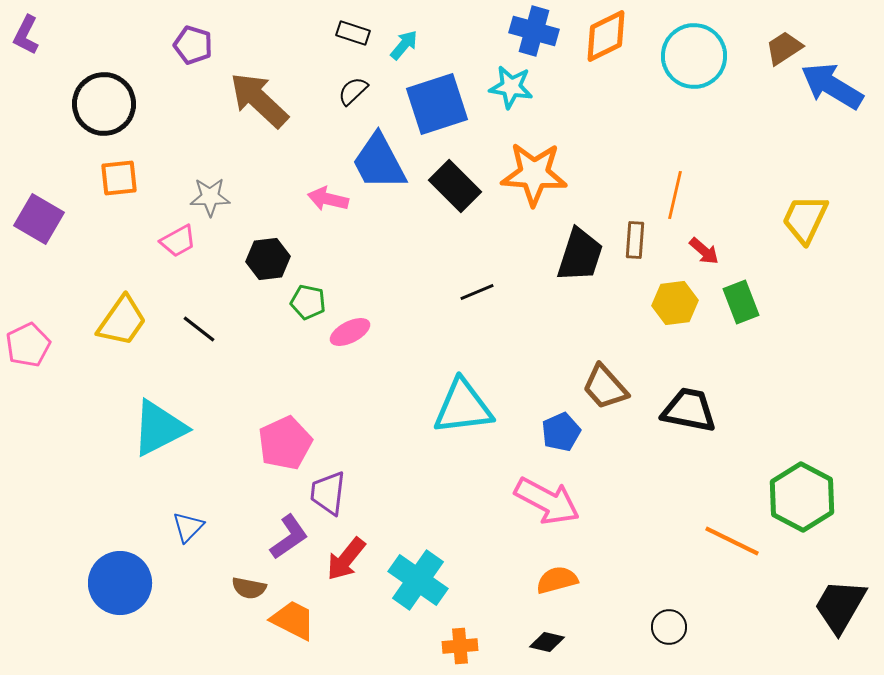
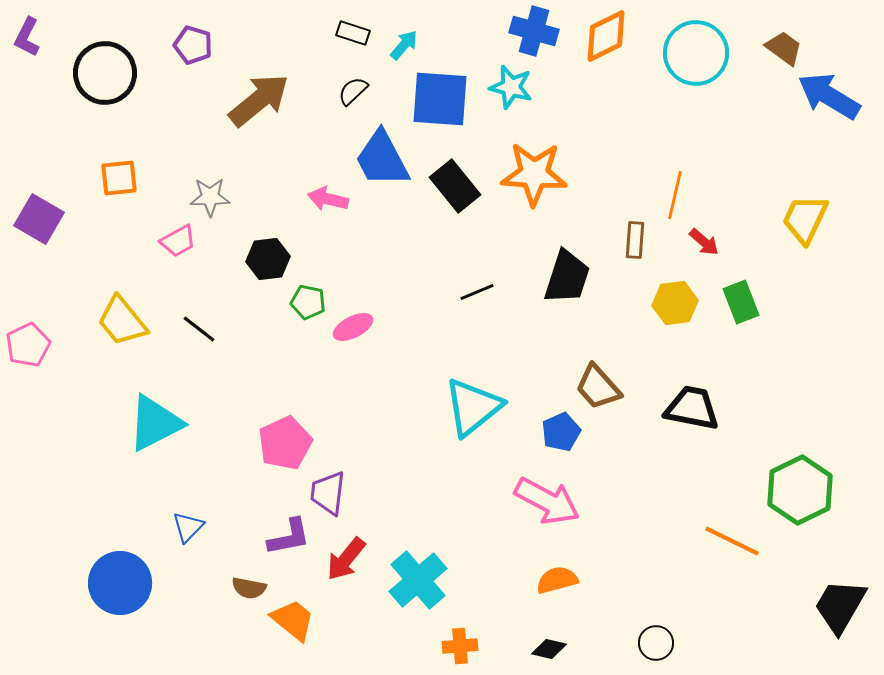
purple L-shape at (26, 35): moved 1 px right, 2 px down
brown trapezoid at (784, 48): rotated 69 degrees clockwise
cyan circle at (694, 56): moved 2 px right, 3 px up
blue arrow at (832, 86): moved 3 px left, 10 px down
cyan star at (511, 87): rotated 6 degrees clockwise
brown arrow at (259, 100): rotated 98 degrees clockwise
black circle at (104, 104): moved 1 px right, 31 px up
blue square at (437, 104): moved 3 px right, 5 px up; rotated 22 degrees clockwise
blue trapezoid at (379, 162): moved 3 px right, 3 px up
black rectangle at (455, 186): rotated 6 degrees clockwise
red arrow at (704, 251): moved 9 px up
black trapezoid at (580, 255): moved 13 px left, 22 px down
yellow trapezoid at (122, 321): rotated 106 degrees clockwise
pink ellipse at (350, 332): moved 3 px right, 5 px up
brown trapezoid at (605, 387): moved 7 px left
cyan triangle at (463, 407): moved 10 px right; rotated 32 degrees counterclockwise
black trapezoid at (689, 410): moved 3 px right, 2 px up
cyan triangle at (159, 428): moved 4 px left, 5 px up
green hexagon at (802, 497): moved 2 px left, 7 px up; rotated 6 degrees clockwise
purple L-shape at (289, 537): rotated 24 degrees clockwise
cyan cross at (418, 580): rotated 14 degrees clockwise
orange trapezoid at (293, 620): rotated 12 degrees clockwise
black circle at (669, 627): moved 13 px left, 16 px down
black diamond at (547, 642): moved 2 px right, 7 px down
